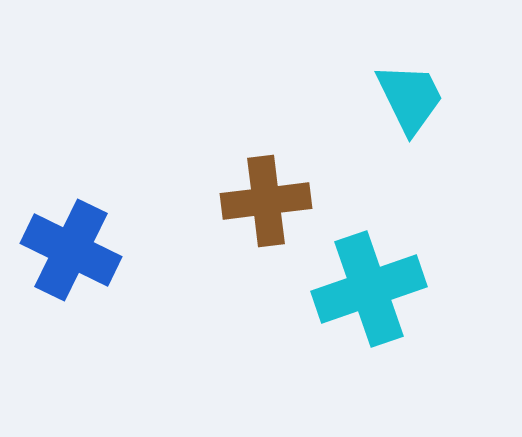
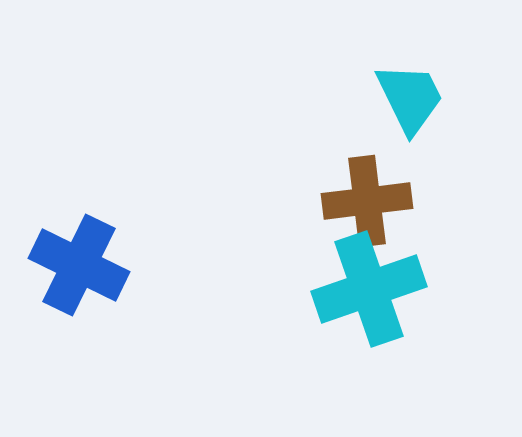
brown cross: moved 101 px right
blue cross: moved 8 px right, 15 px down
